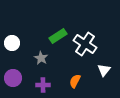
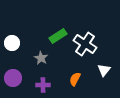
orange semicircle: moved 2 px up
